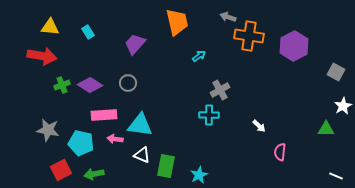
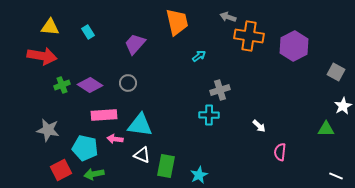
gray cross: rotated 12 degrees clockwise
cyan pentagon: moved 4 px right, 5 px down
